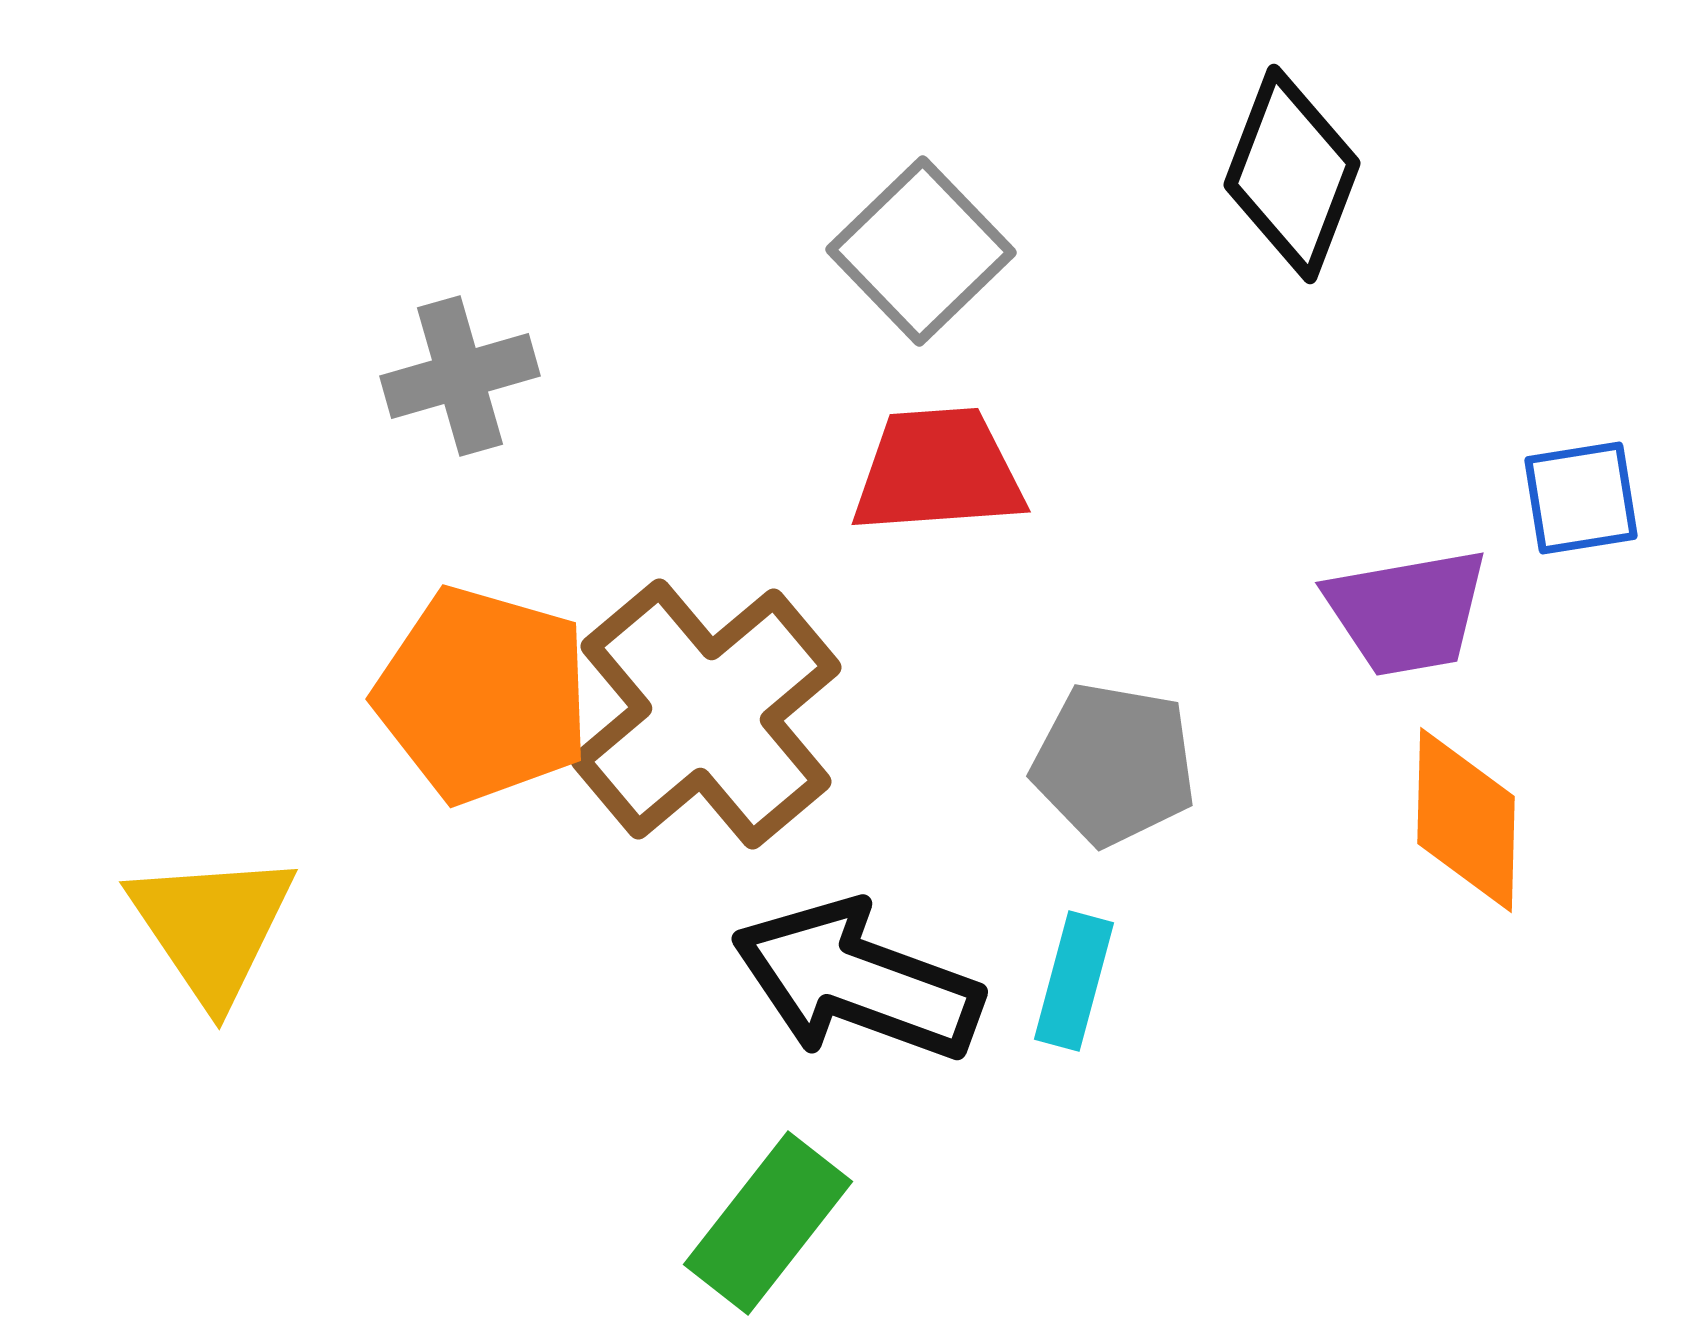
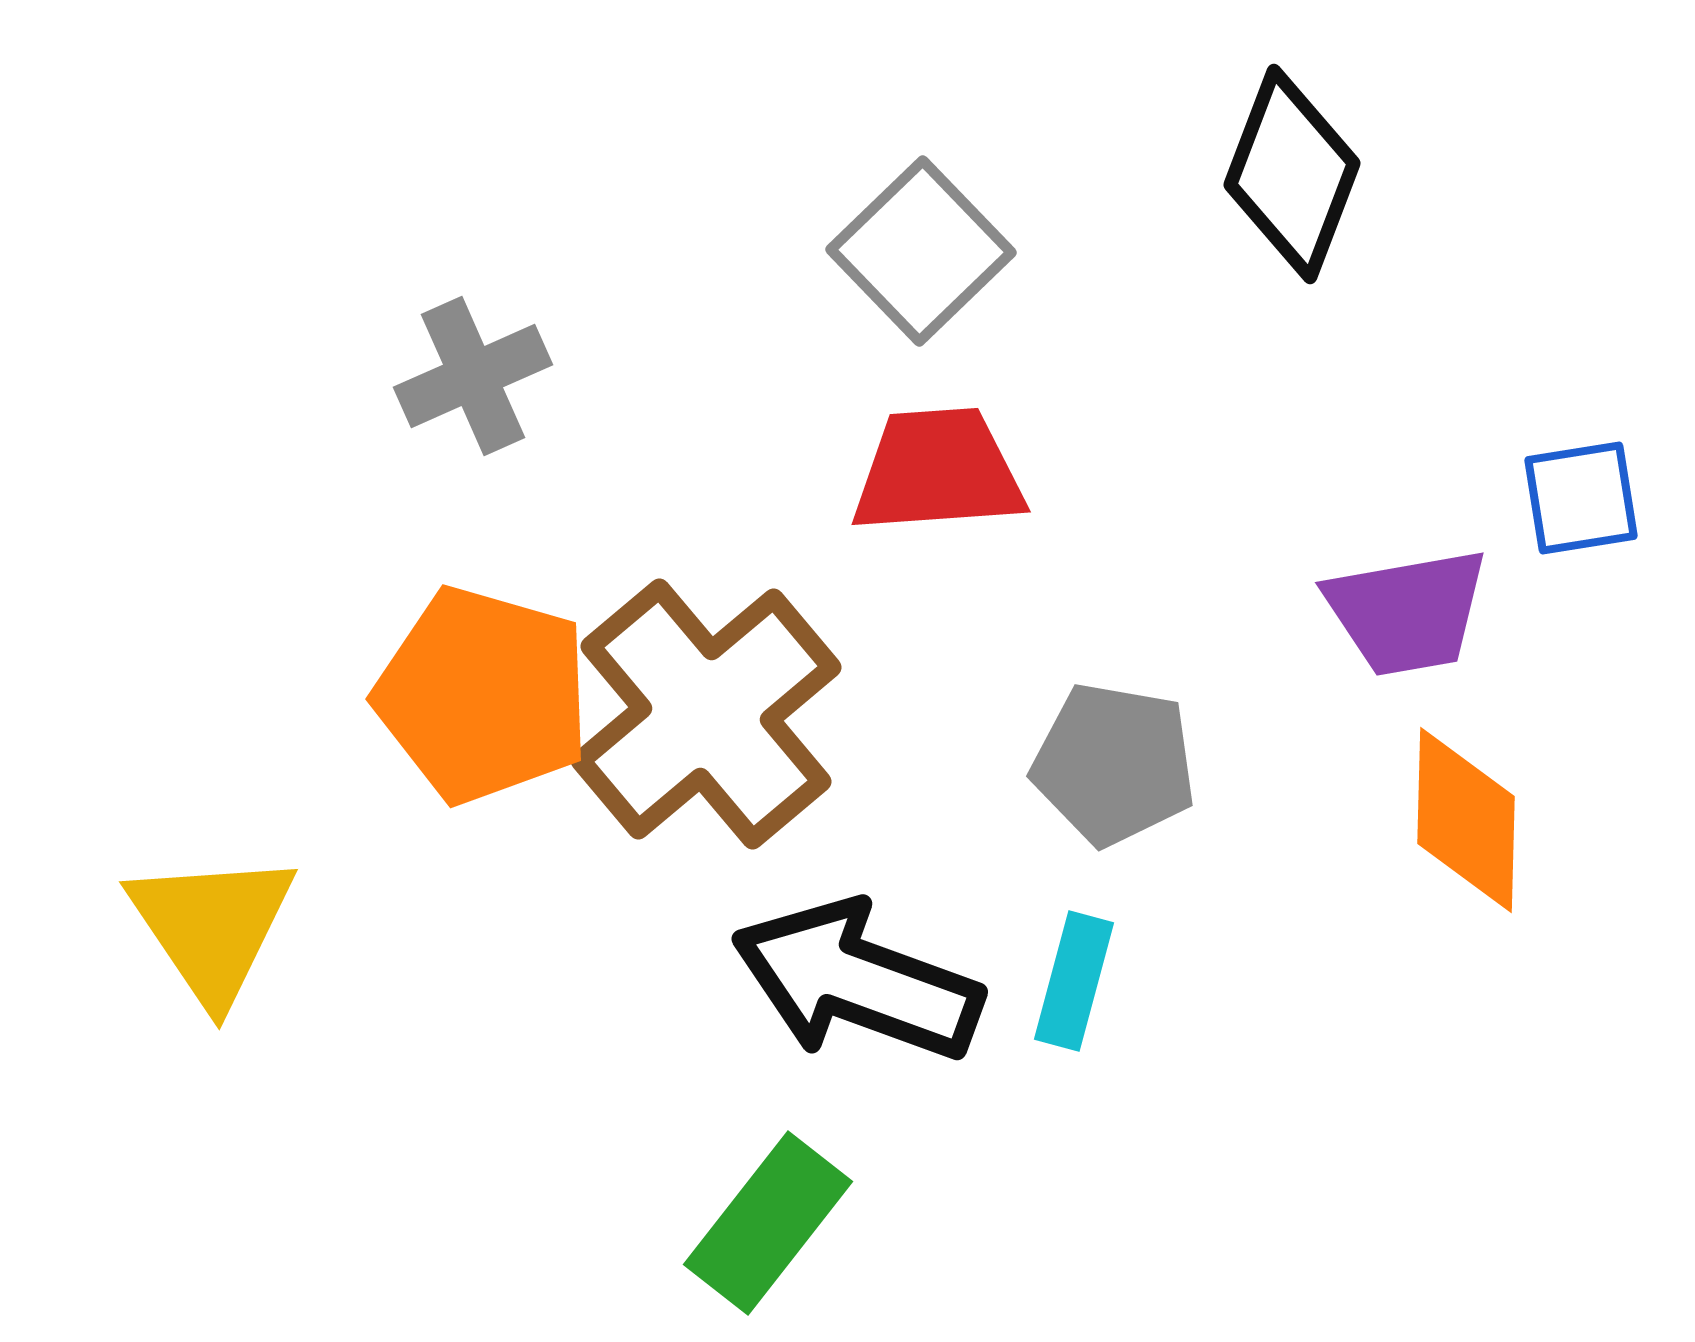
gray cross: moved 13 px right; rotated 8 degrees counterclockwise
